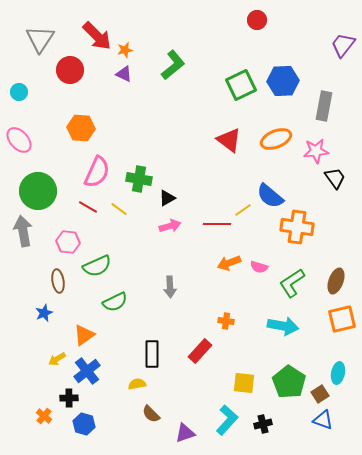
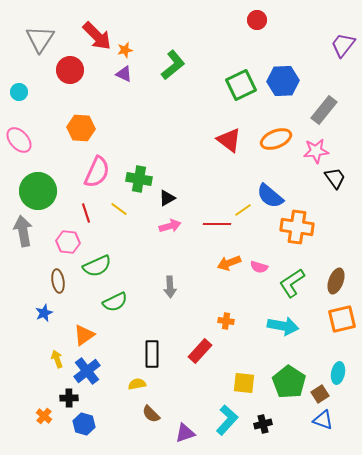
gray rectangle at (324, 106): moved 4 px down; rotated 28 degrees clockwise
red line at (88, 207): moved 2 px left, 6 px down; rotated 42 degrees clockwise
yellow arrow at (57, 359): rotated 102 degrees clockwise
